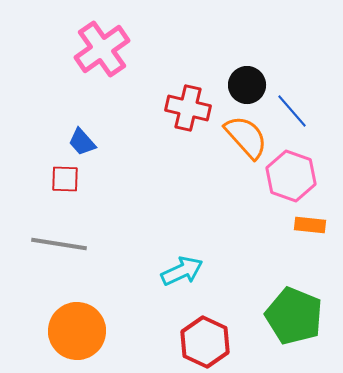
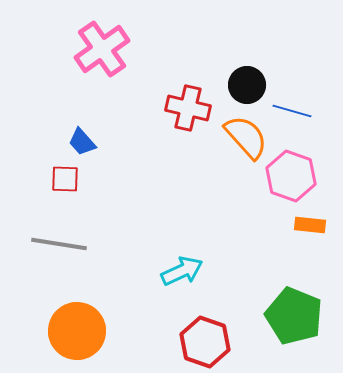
blue line: rotated 33 degrees counterclockwise
red hexagon: rotated 6 degrees counterclockwise
